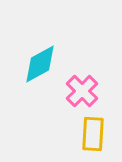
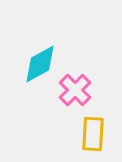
pink cross: moved 7 px left, 1 px up
